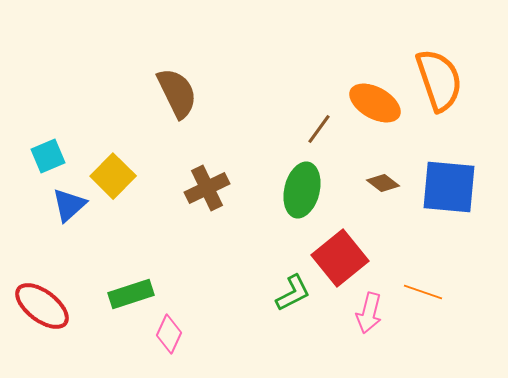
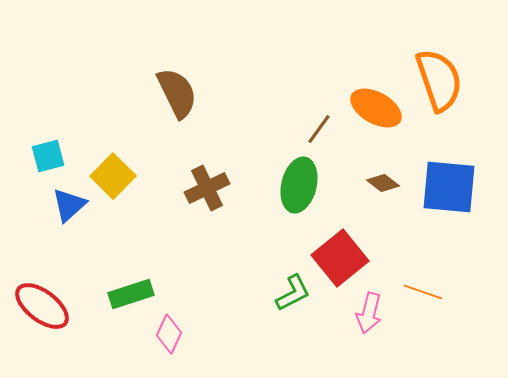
orange ellipse: moved 1 px right, 5 px down
cyan square: rotated 8 degrees clockwise
green ellipse: moved 3 px left, 5 px up
